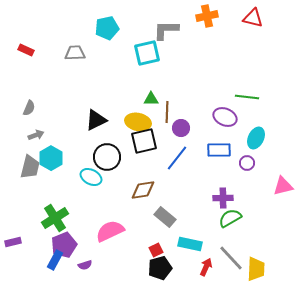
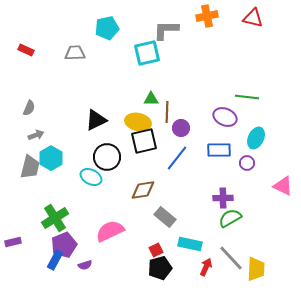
pink triangle at (283, 186): rotated 40 degrees clockwise
